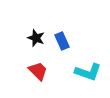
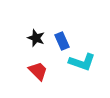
cyan L-shape: moved 6 px left, 10 px up
